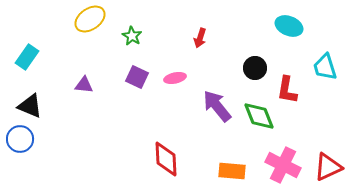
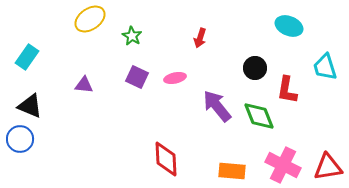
red triangle: rotated 16 degrees clockwise
